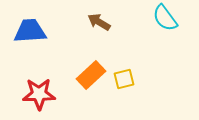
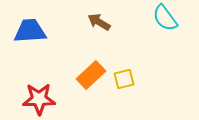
red star: moved 5 px down
